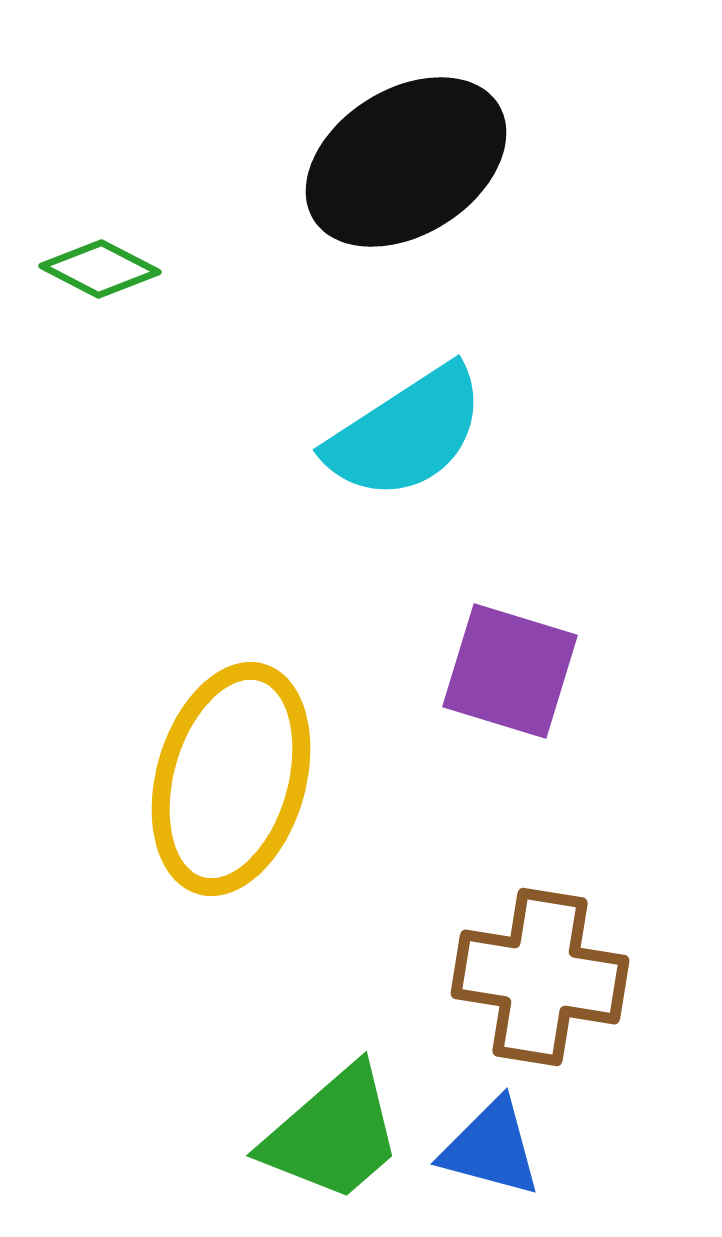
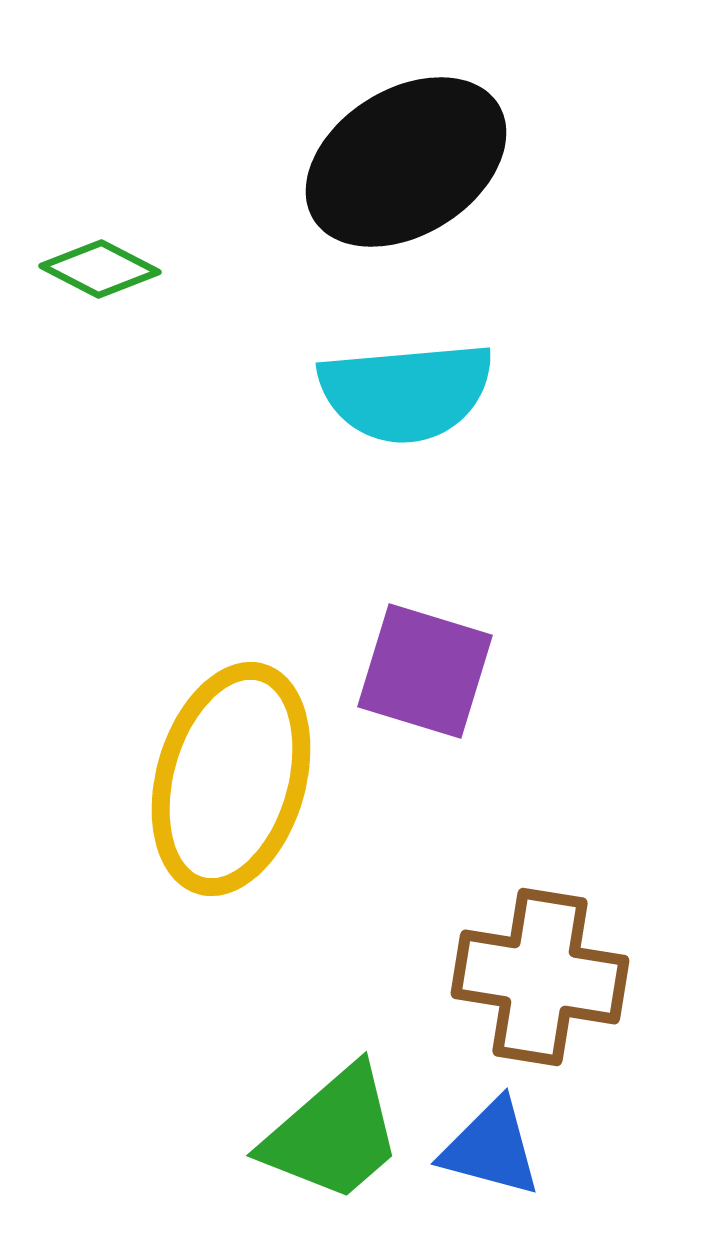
cyan semicircle: moved 41 px up; rotated 28 degrees clockwise
purple square: moved 85 px left
